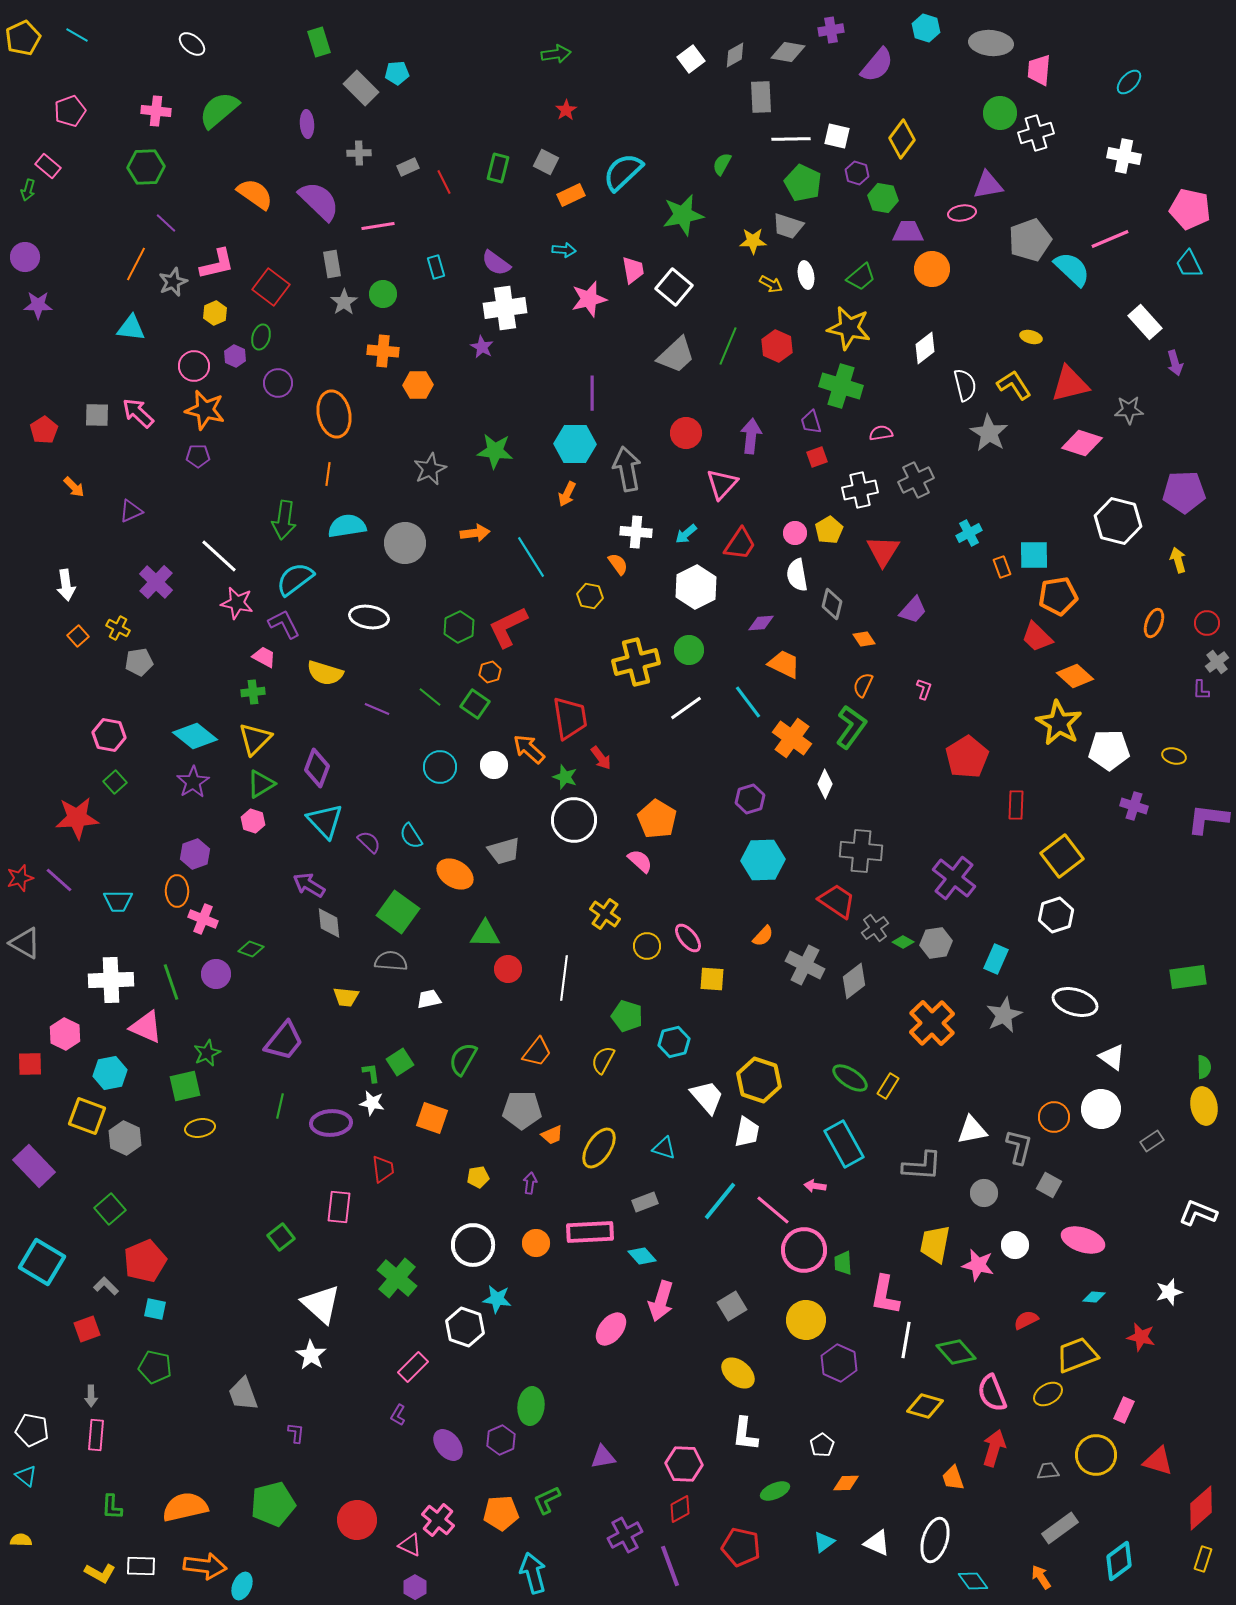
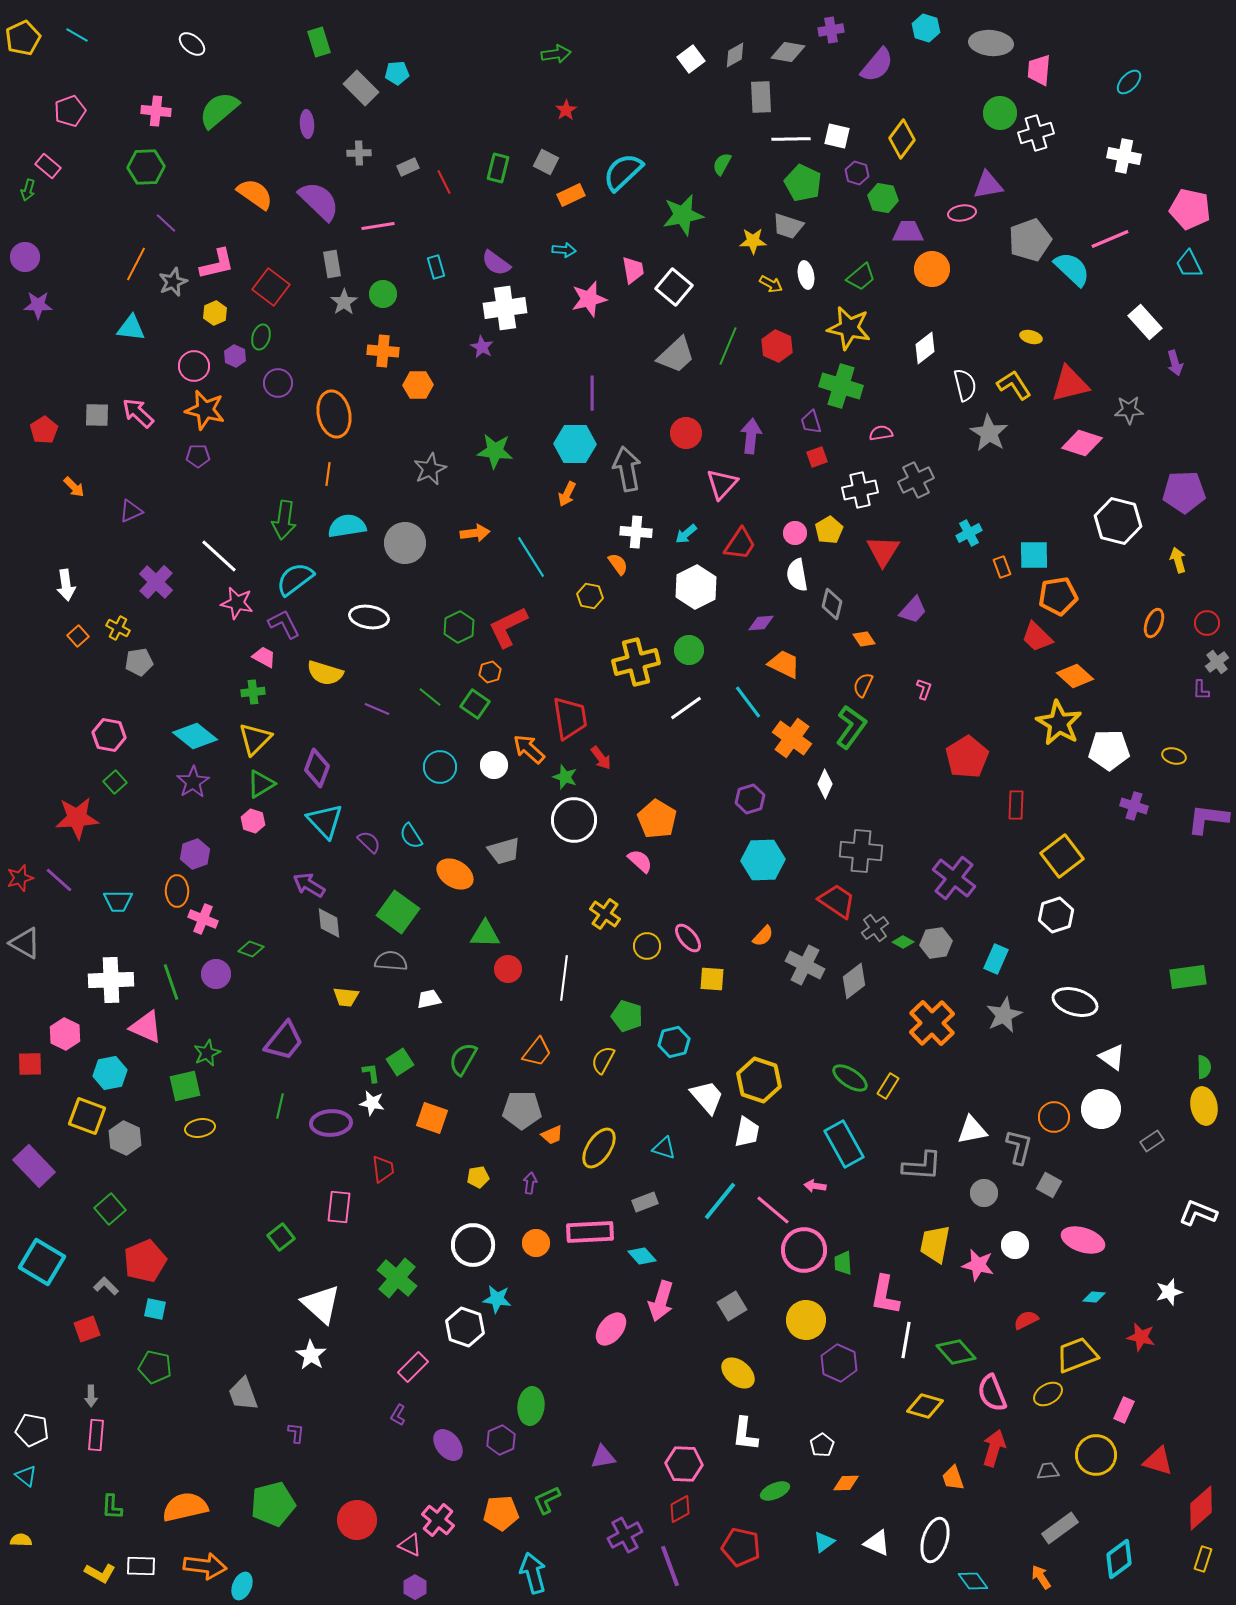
cyan diamond at (1119, 1561): moved 2 px up
